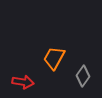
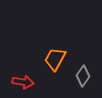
orange trapezoid: moved 1 px right, 1 px down
